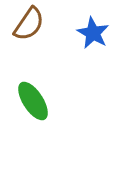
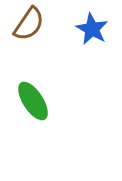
blue star: moved 1 px left, 4 px up
